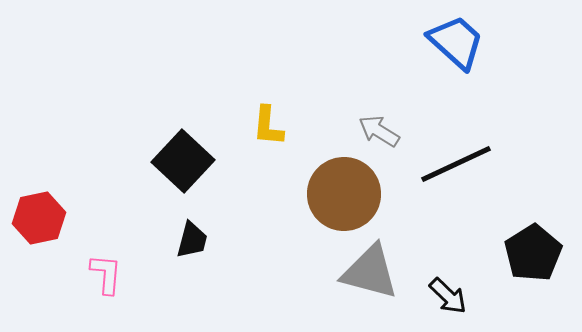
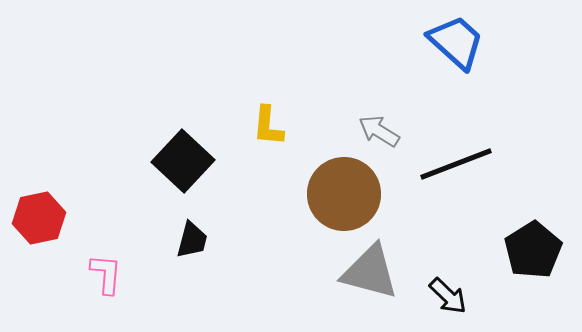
black line: rotated 4 degrees clockwise
black pentagon: moved 3 px up
